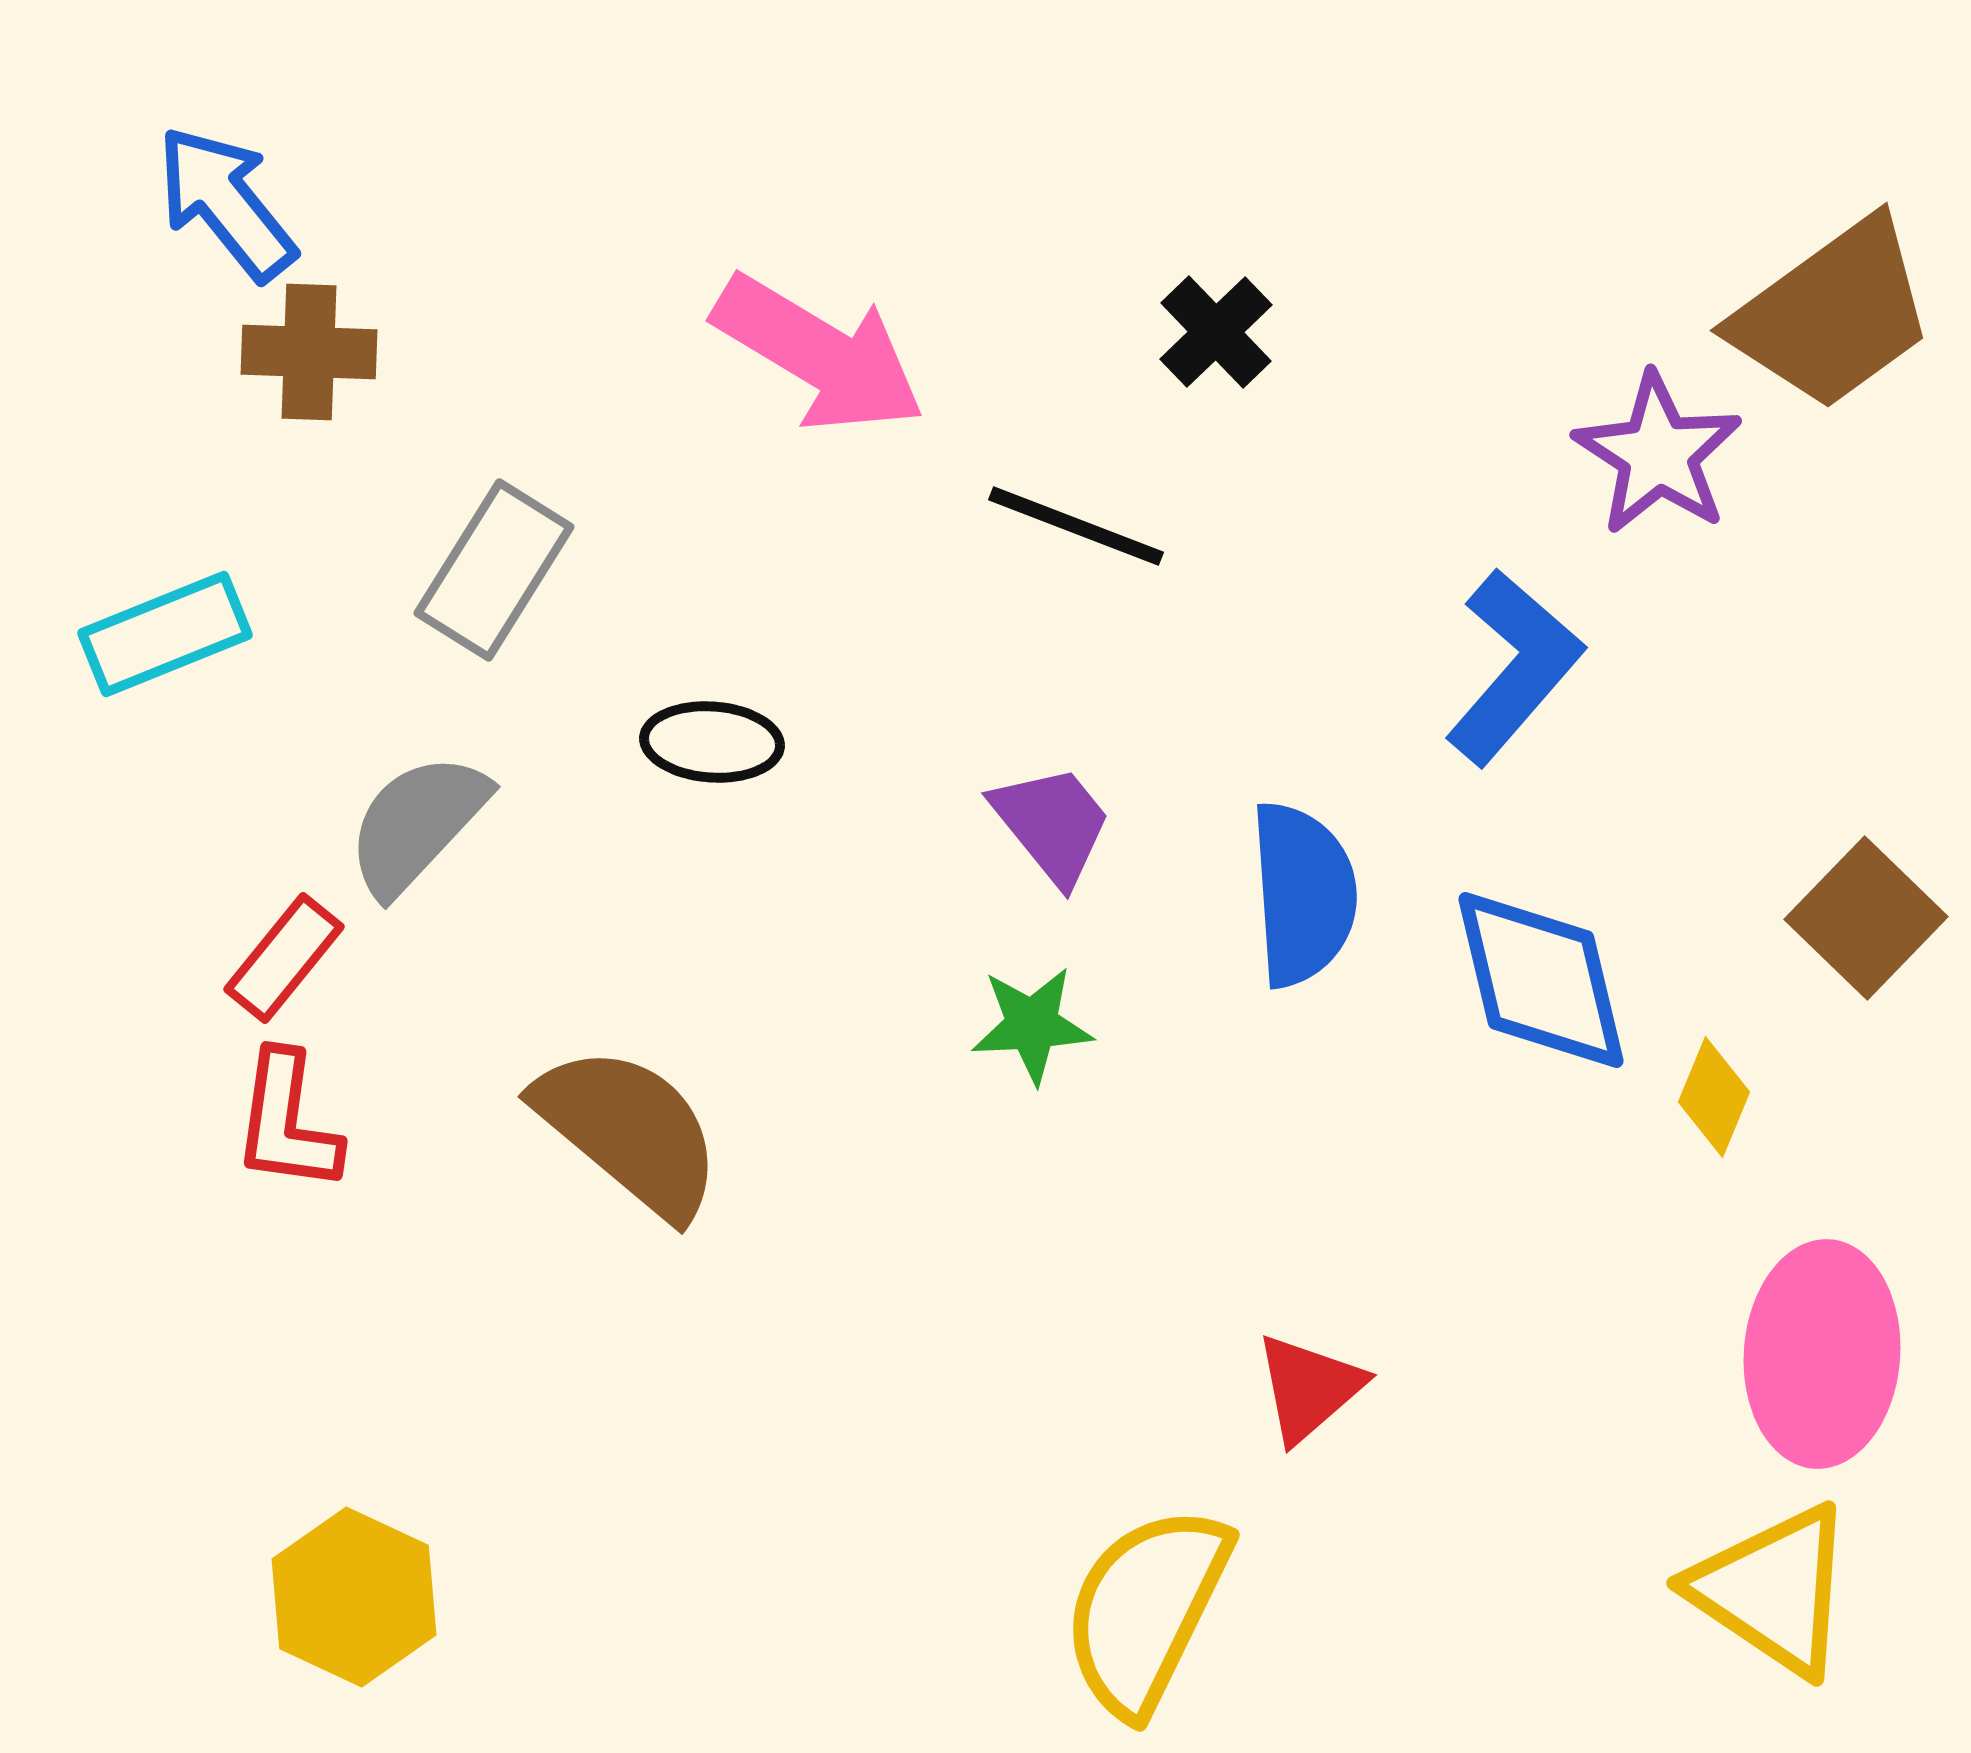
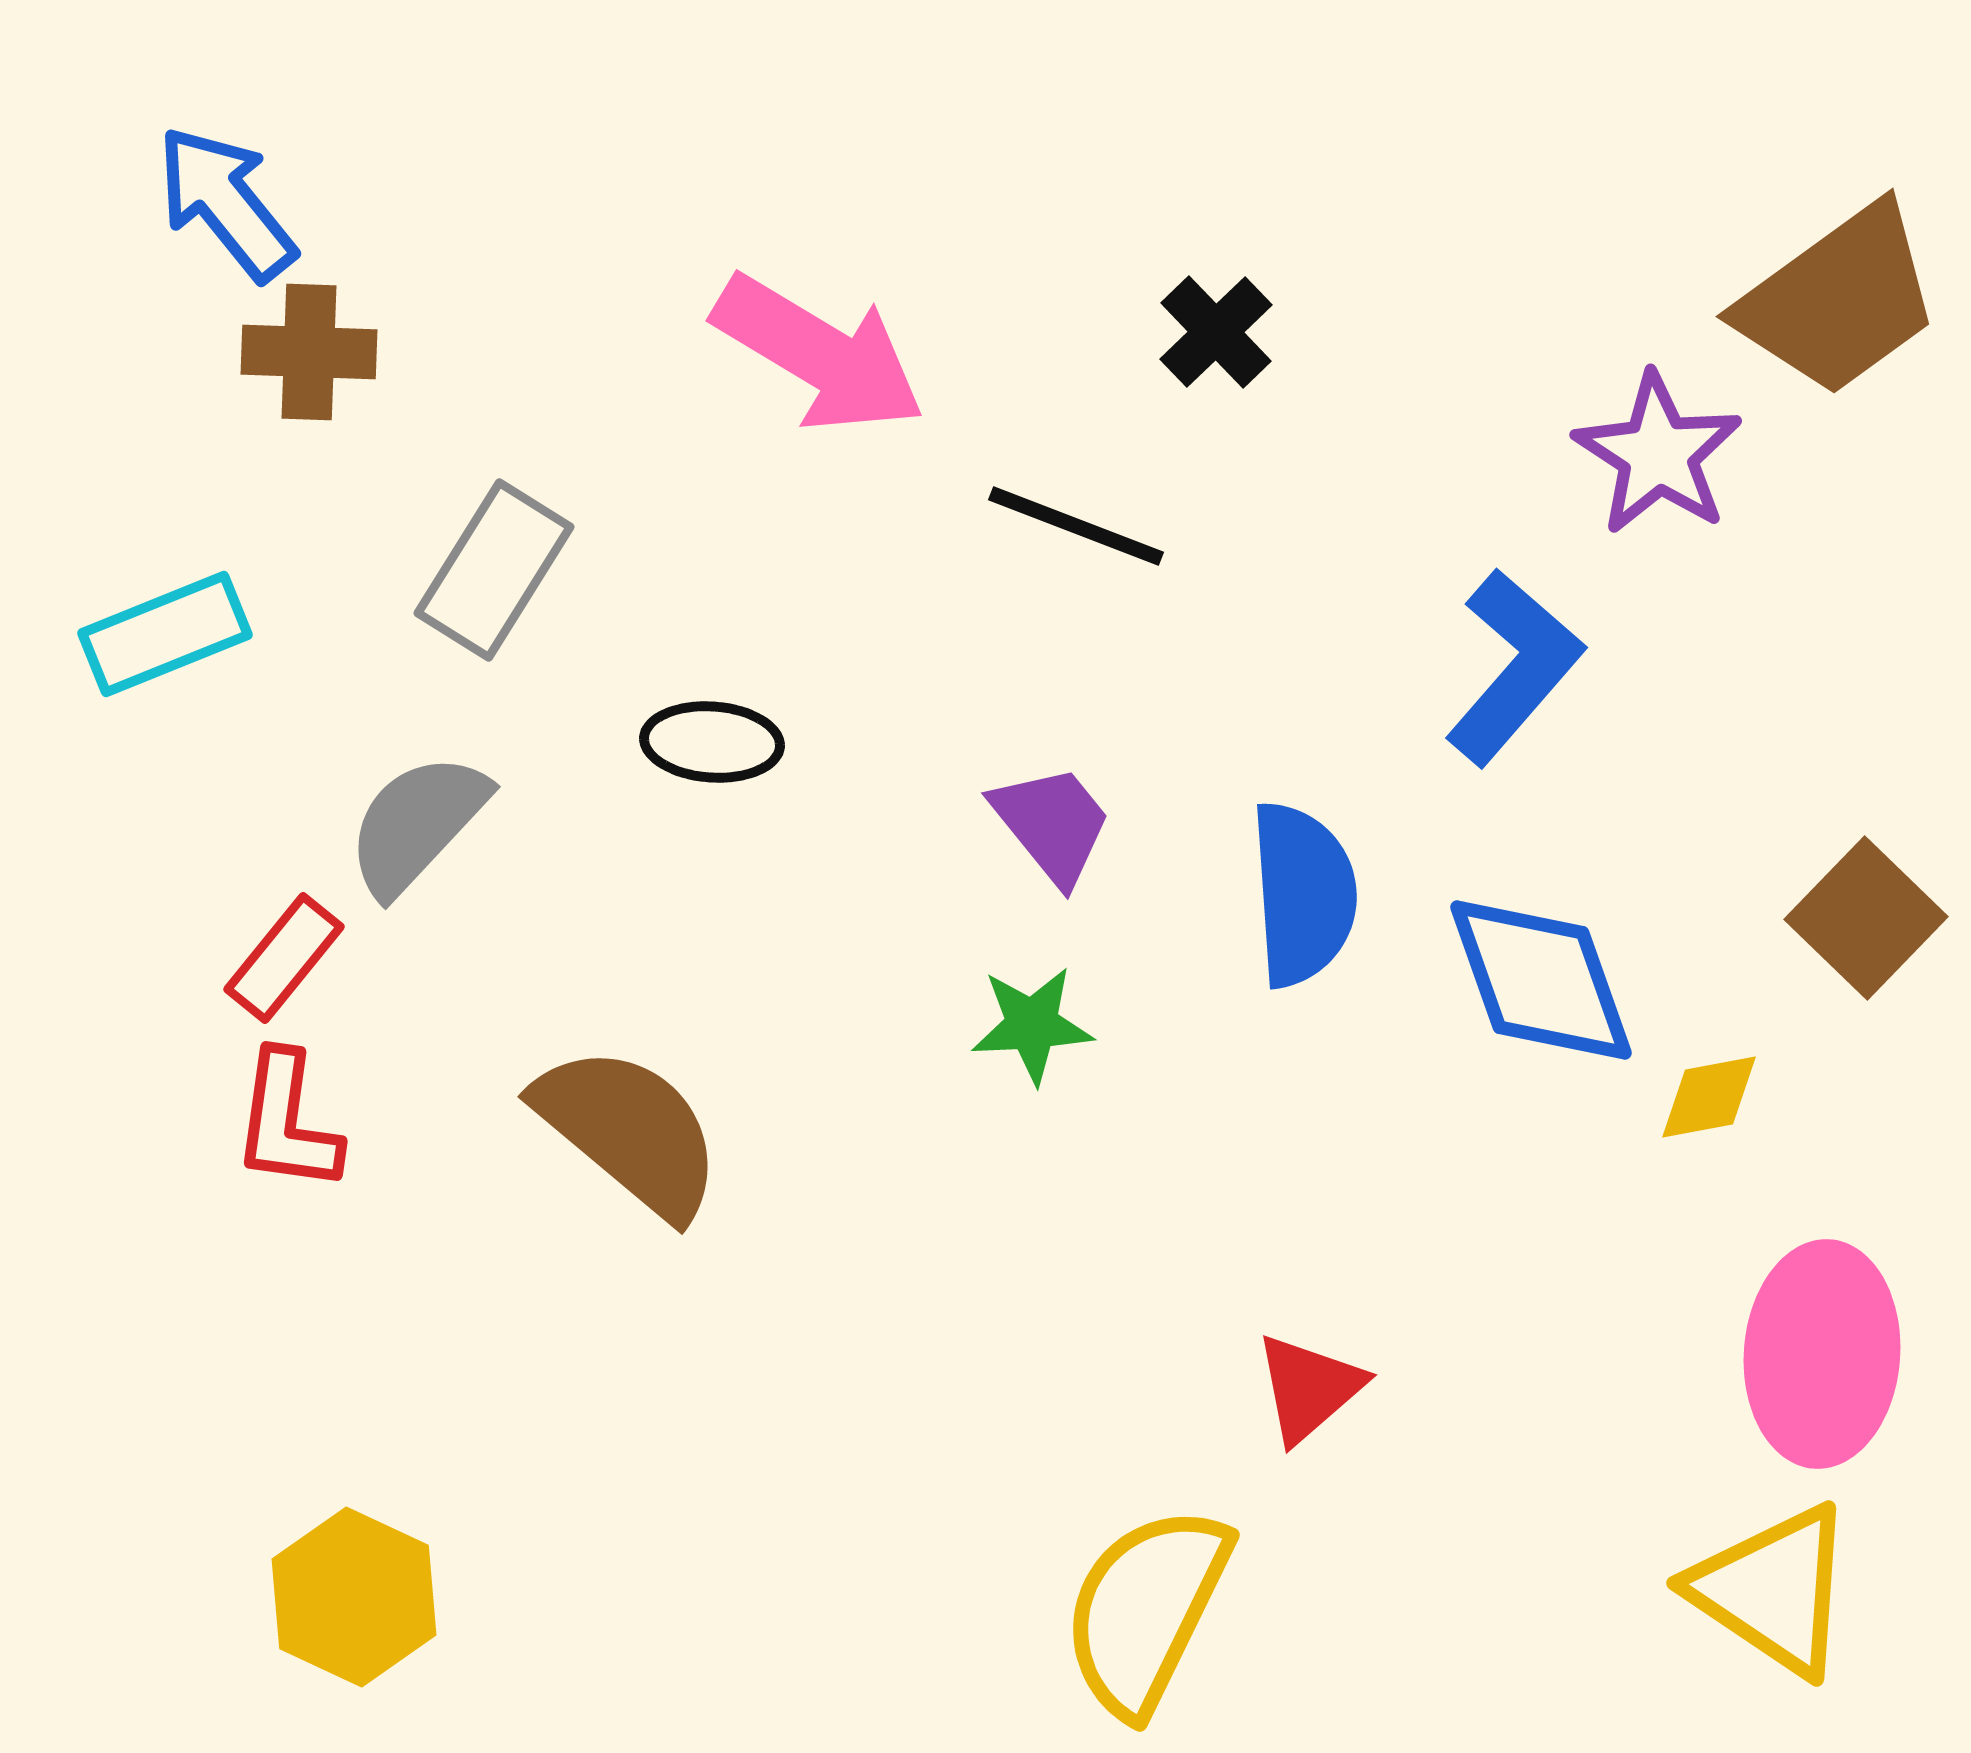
brown trapezoid: moved 6 px right, 14 px up
blue diamond: rotated 6 degrees counterclockwise
yellow diamond: moved 5 px left; rotated 57 degrees clockwise
